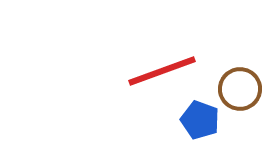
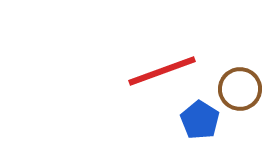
blue pentagon: rotated 12 degrees clockwise
